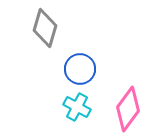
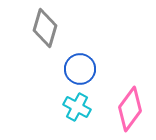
pink diamond: moved 2 px right
